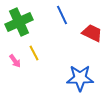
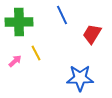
green cross: rotated 24 degrees clockwise
red trapezoid: moved 1 px down; rotated 85 degrees counterclockwise
yellow line: moved 2 px right
pink arrow: rotated 96 degrees counterclockwise
